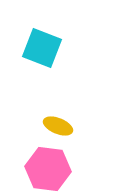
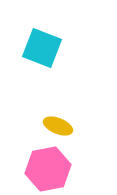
pink hexagon: rotated 18 degrees counterclockwise
